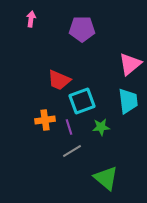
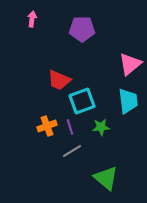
pink arrow: moved 1 px right
orange cross: moved 2 px right, 6 px down; rotated 12 degrees counterclockwise
purple line: moved 1 px right
